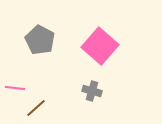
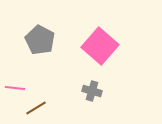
brown line: rotated 10 degrees clockwise
